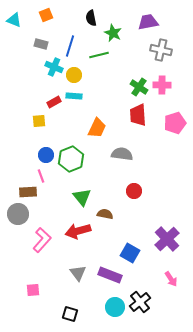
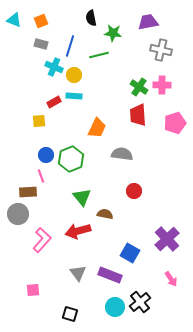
orange square: moved 5 px left, 6 px down
green star: rotated 18 degrees counterclockwise
